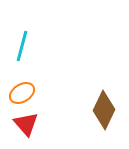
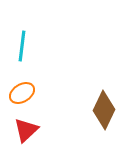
cyan line: rotated 8 degrees counterclockwise
red triangle: moved 6 px down; rotated 28 degrees clockwise
